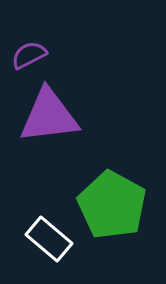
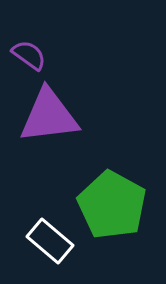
purple semicircle: rotated 63 degrees clockwise
white rectangle: moved 1 px right, 2 px down
